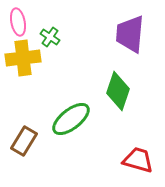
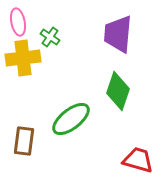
purple trapezoid: moved 12 px left
brown rectangle: rotated 24 degrees counterclockwise
